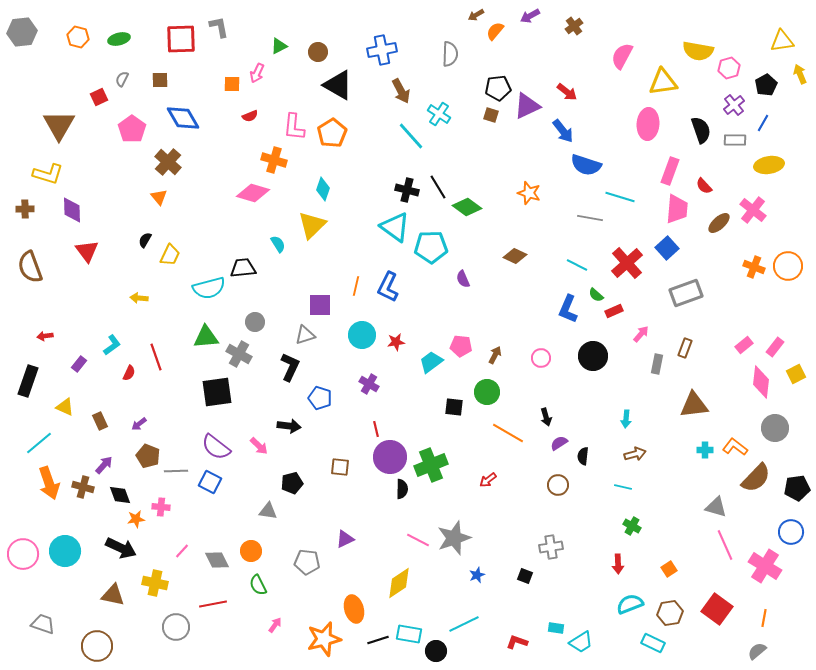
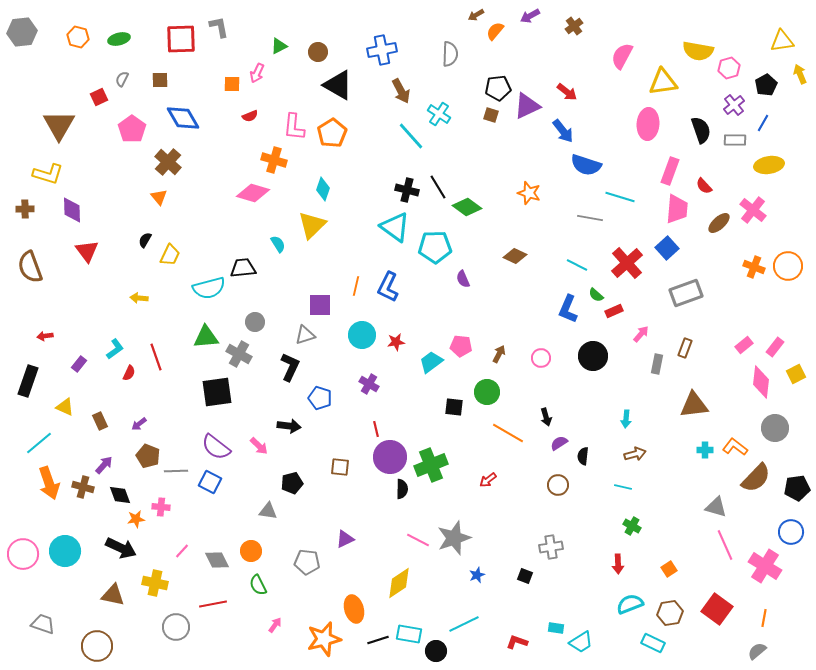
cyan pentagon at (431, 247): moved 4 px right
cyan L-shape at (112, 345): moved 3 px right, 4 px down
brown arrow at (495, 355): moved 4 px right, 1 px up
